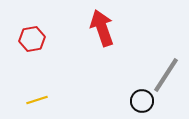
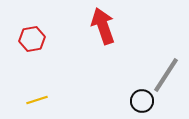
red arrow: moved 1 px right, 2 px up
